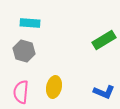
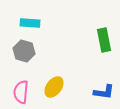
green rectangle: rotated 70 degrees counterclockwise
yellow ellipse: rotated 25 degrees clockwise
blue L-shape: rotated 15 degrees counterclockwise
